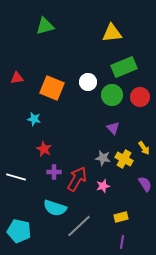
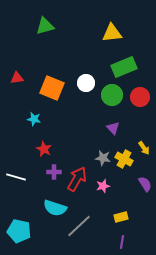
white circle: moved 2 px left, 1 px down
